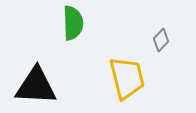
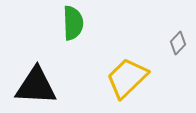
gray diamond: moved 17 px right, 3 px down
yellow trapezoid: rotated 120 degrees counterclockwise
